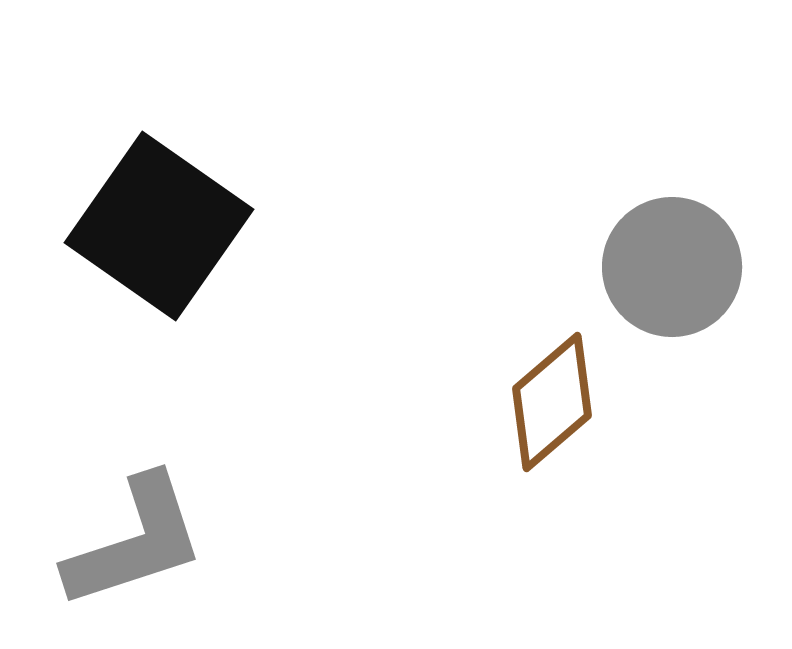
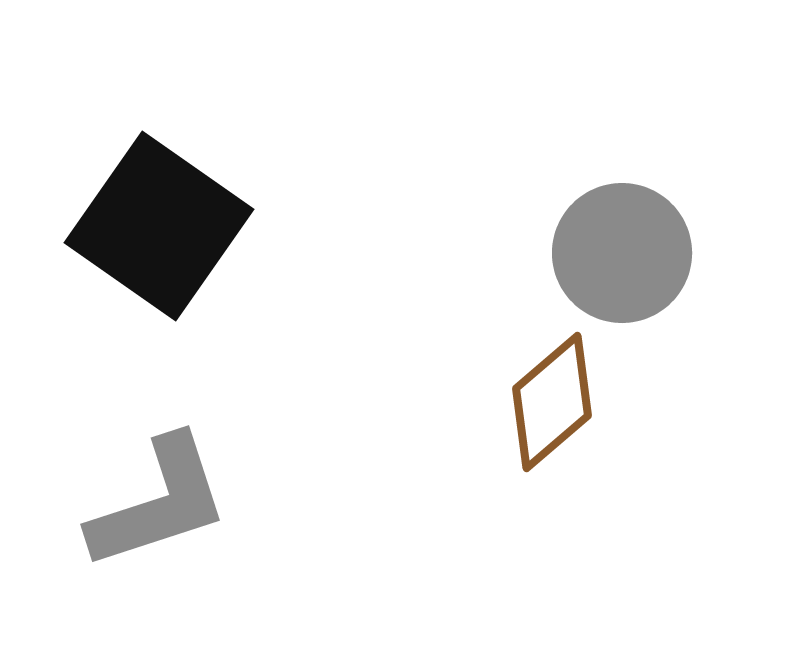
gray circle: moved 50 px left, 14 px up
gray L-shape: moved 24 px right, 39 px up
